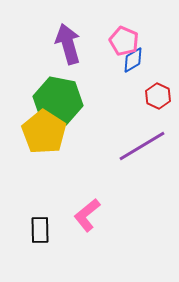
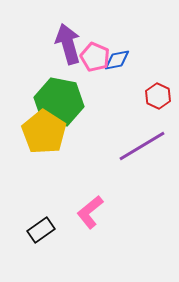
pink pentagon: moved 29 px left, 16 px down
blue diamond: moved 16 px left; rotated 20 degrees clockwise
green hexagon: moved 1 px right, 1 px down
pink L-shape: moved 3 px right, 3 px up
black rectangle: moved 1 px right; rotated 56 degrees clockwise
